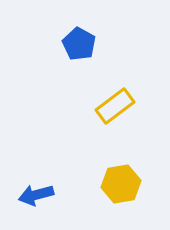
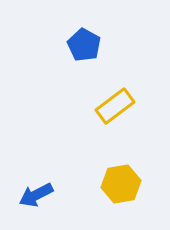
blue pentagon: moved 5 px right, 1 px down
blue arrow: rotated 12 degrees counterclockwise
